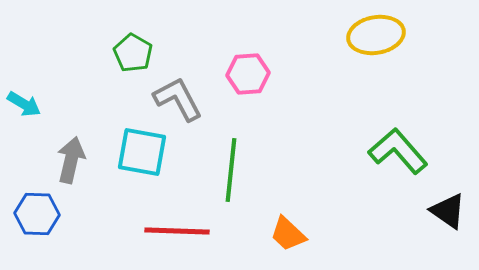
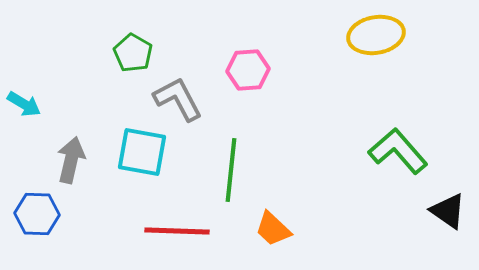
pink hexagon: moved 4 px up
orange trapezoid: moved 15 px left, 5 px up
